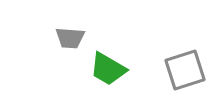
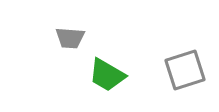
green trapezoid: moved 1 px left, 6 px down
